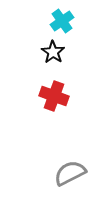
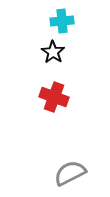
cyan cross: rotated 30 degrees clockwise
red cross: moved 1 px down
